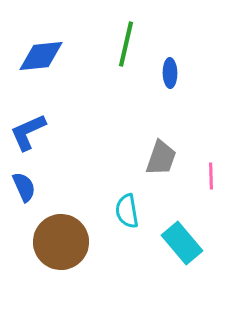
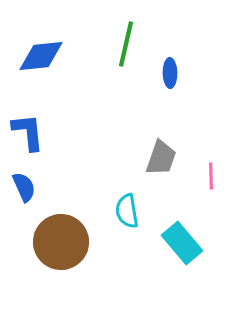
blue L-shape: rotated 108 degrees clockwise
